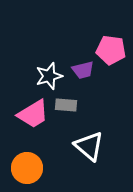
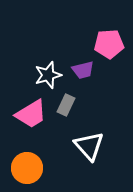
pink pentagon: moved 2 px left, 6 px up; rotated 12 degrees counterclockwise
white star: moved 1 px left, 1 px up
gray rectangle: rotated 70 degrees counterclockwise
pink trapezoid: moved 2 px left
white triangle: rotated 8 degrees clockwise
